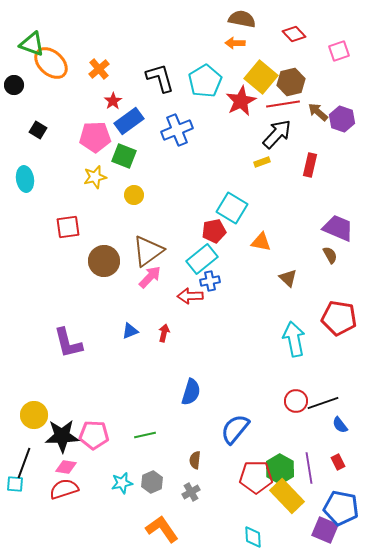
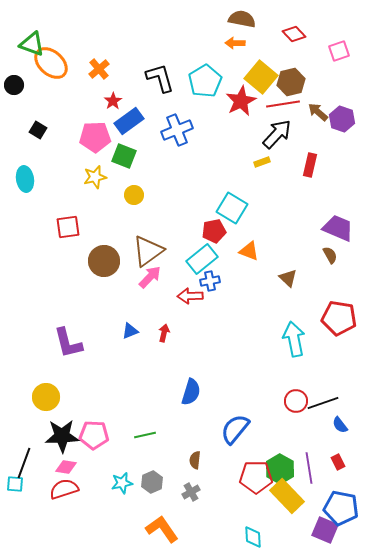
orange triangle at (261, 242): moved 12 px left, 9 px down; rotated 10 degrees clockwise
yellow circle at (34, 415): moved 12 px right, 18 px up
